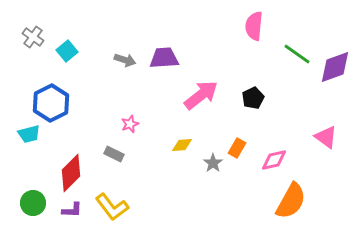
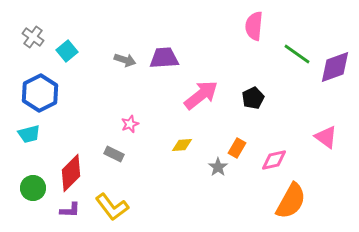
blue hexagon: moved 11 px left, 10 px up
gray star: moved 5 px right, 4 px down
green circle: moved 15 px up
purple L-shape: moved 2 px left
